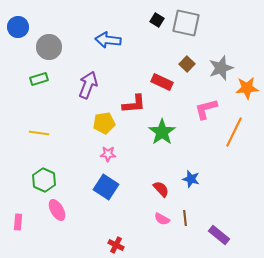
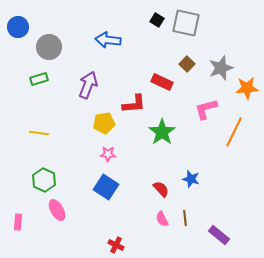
pink semicircle: rotated 35 degrees clockwise
